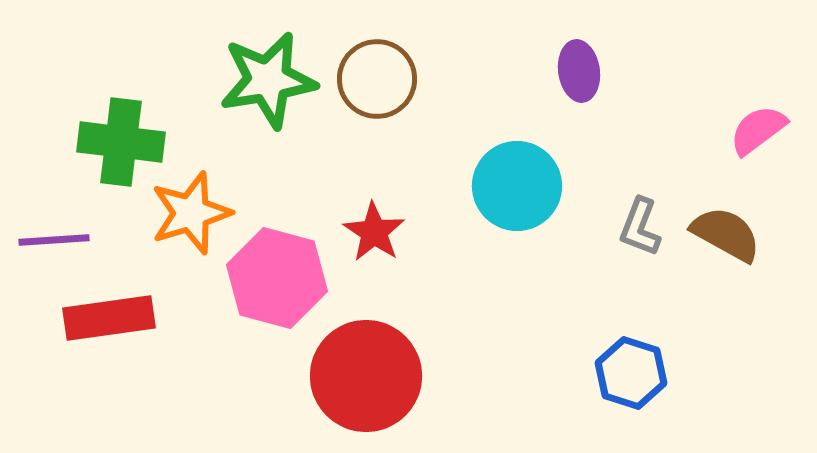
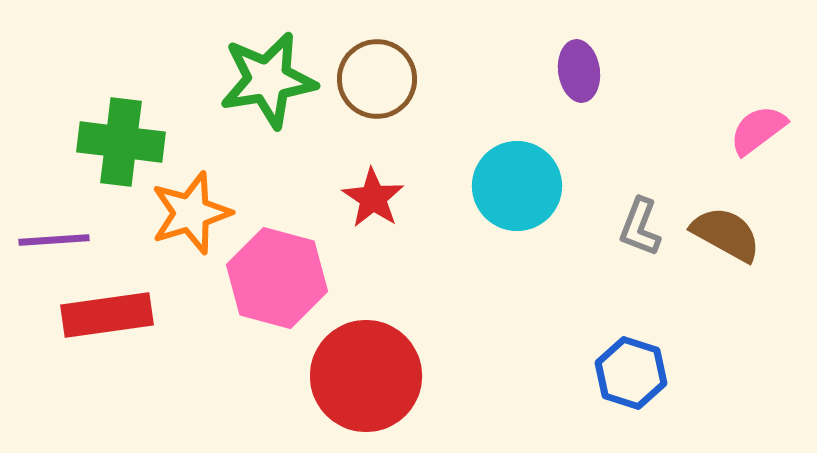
red star: moved 1 px left, 34 px up
red rectangle: moved 2 px left, 3 px up
